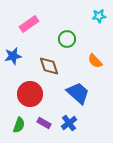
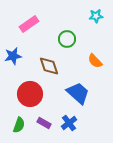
cyan star: moved 3 px left
